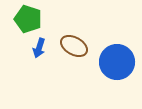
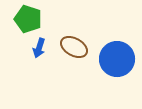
brown ellipse: moved 1 px down
blue circle: moved 3 px up
